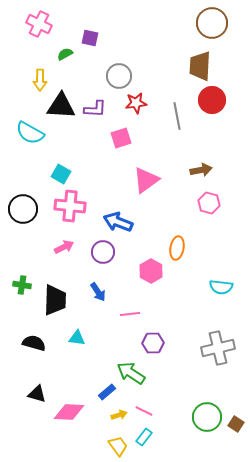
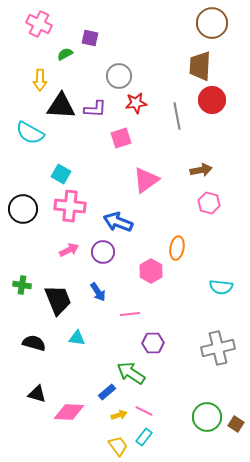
pink arrow at (64, 247): moved 5 px right, 3 px down
black trapezoid at (55, 300): moved 3 px right; rotated 24 degrees counterclockwise
